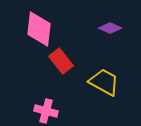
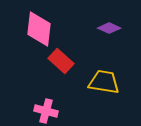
purple diamond: moved 1 px left
red rectangle: rotated 10 degrees counterclockwise
yellow trapezoid: rotated 20 degrees counterclockwise
